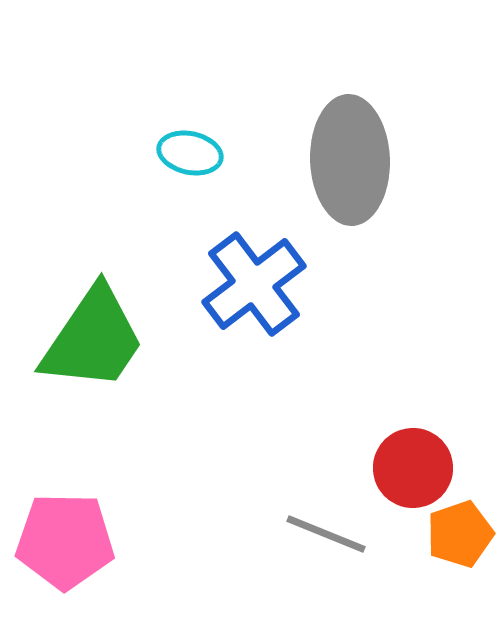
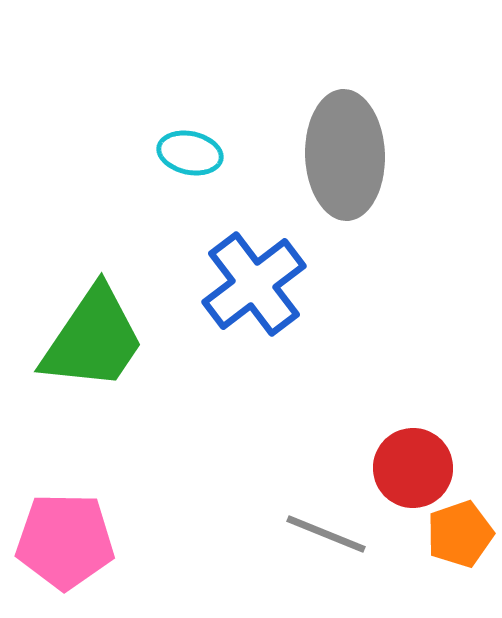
gray ellipse: moved 5 px left, 5 px up
